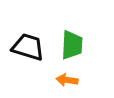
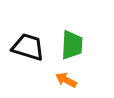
orange arrow: moved 1 px left; rotated 20 degrees clockwise
